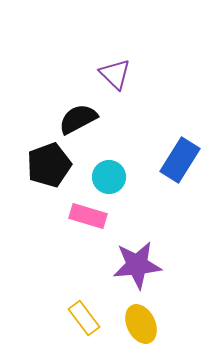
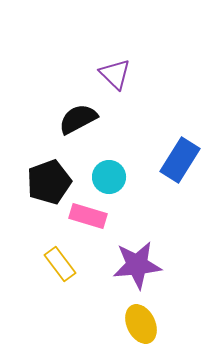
black pentagon: moved 17 px down
yellow rectangle: moved 24 px left, 54 px up
